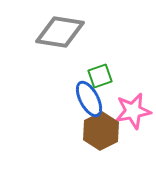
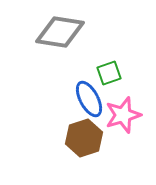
green square: moved 9 px right, 3 px up
pink star: moved 10 px left, 4 px down; rotated 6 degrees counterclockwise
brown hexagon: moved 17 px left, 7 px down; rotated 9 degrees clockwise
